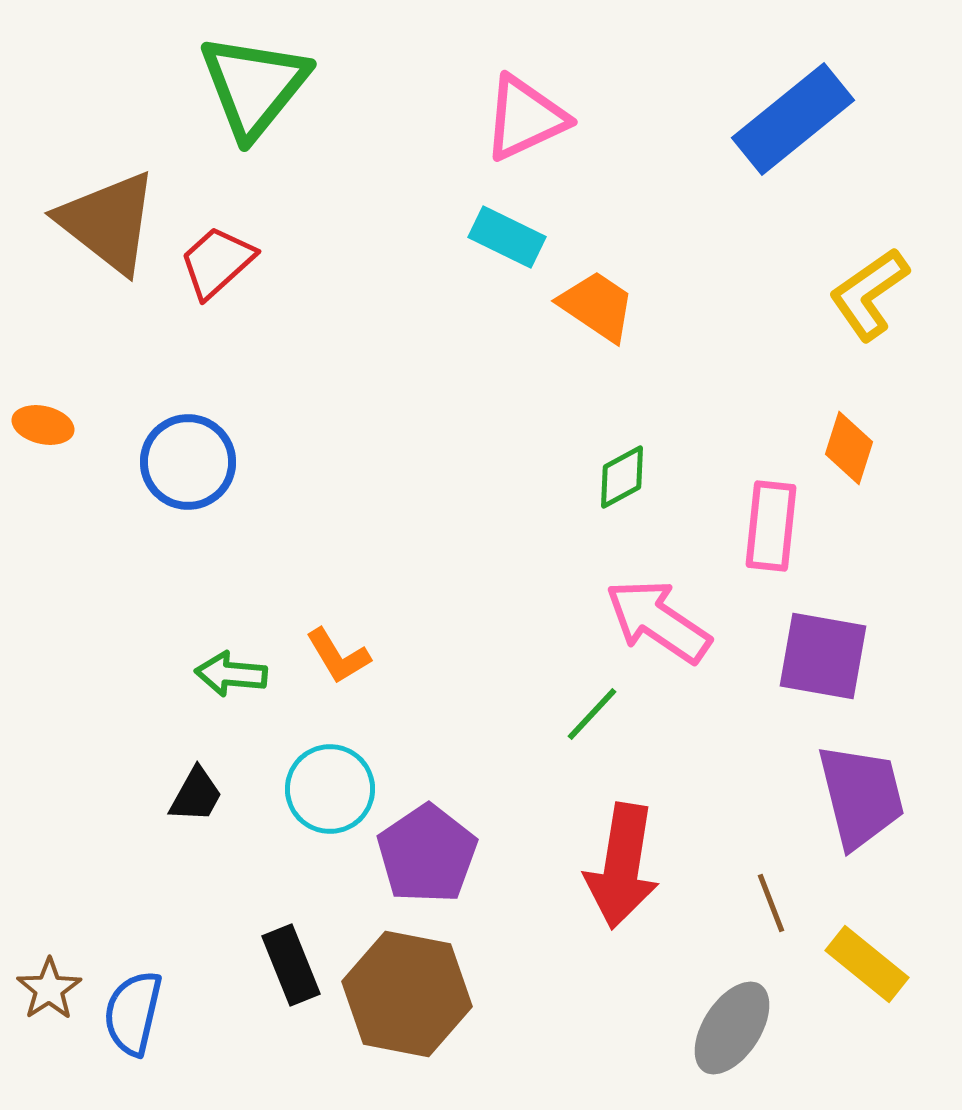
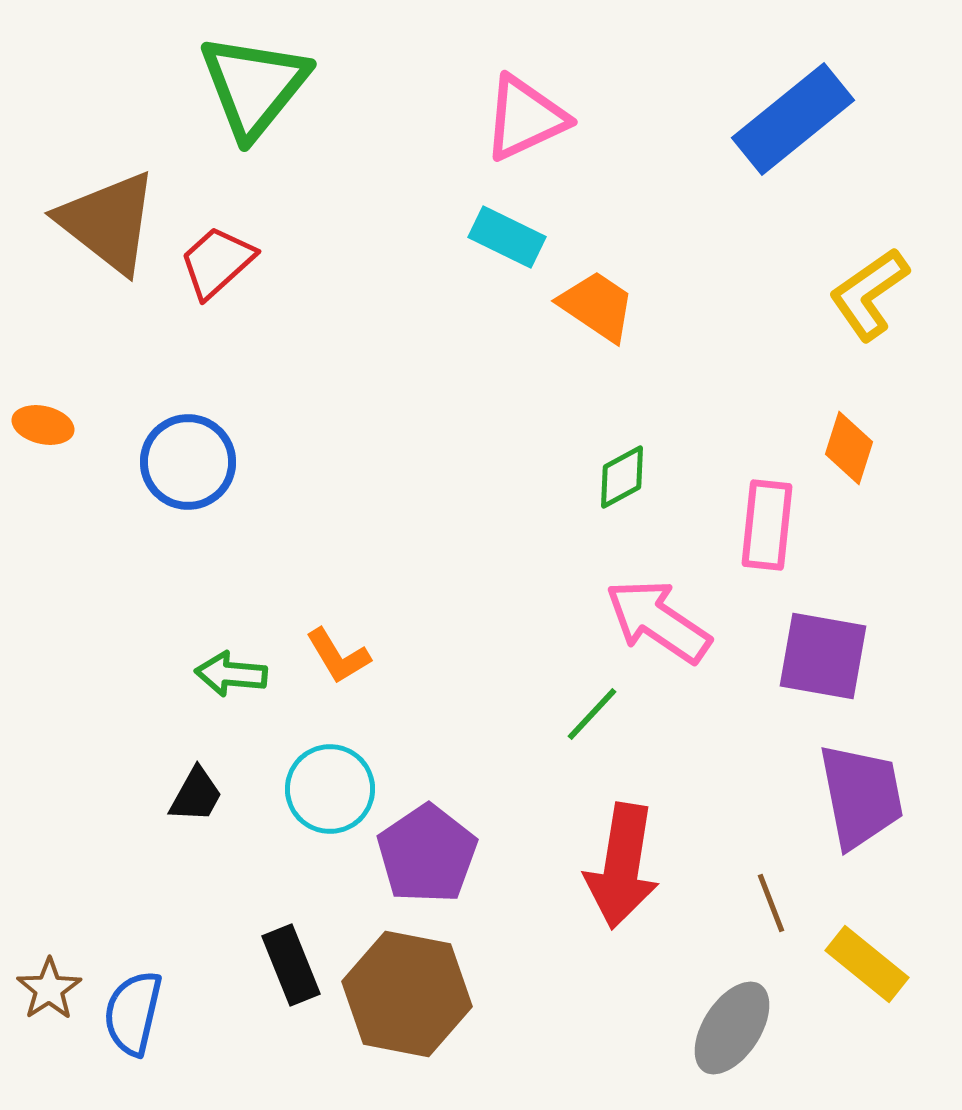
pink rectangle: moved 4 px left, 1 px up
purple trapezoid: rotated 3 degrees clockwise
